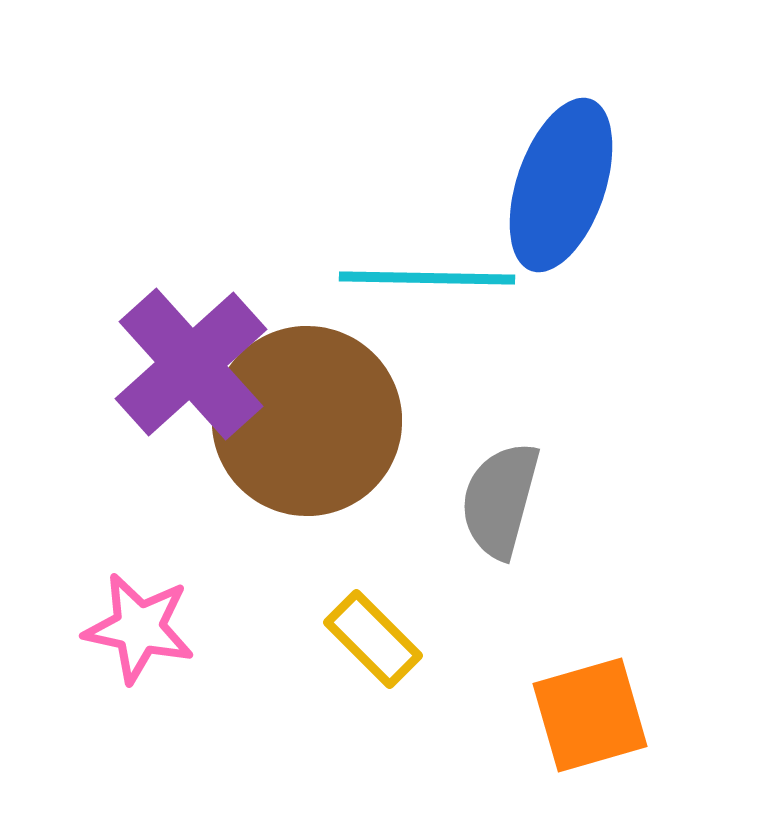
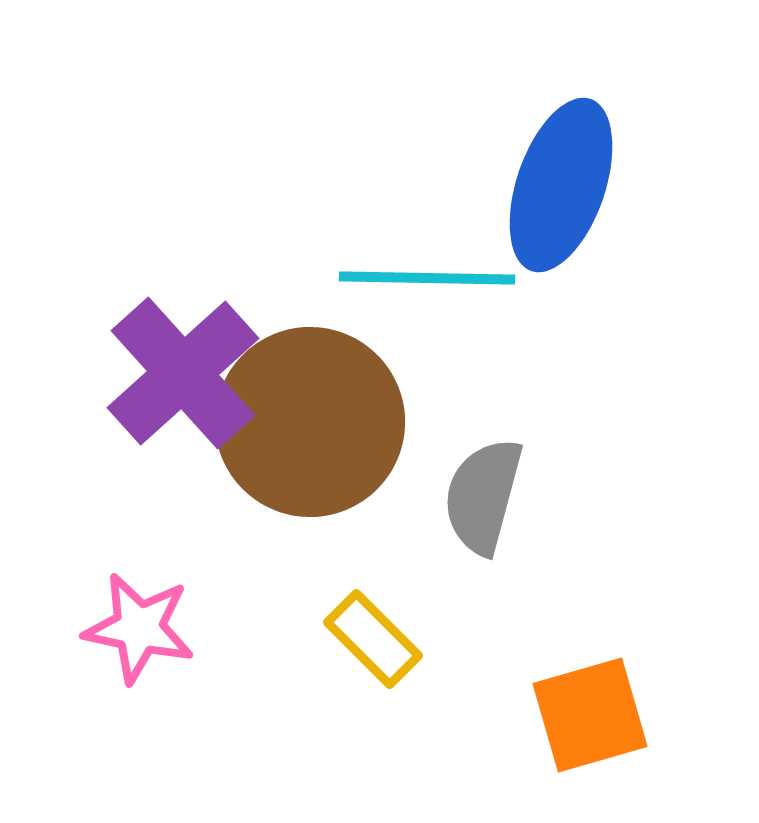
purple cross: moved 8 px left, 9 px down
brown circle: moved 3 px right, 1 px down
gray semicircle: moved 17 px left, 4 px up
